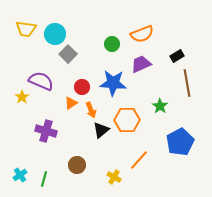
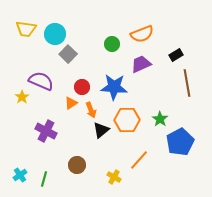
black rectangle: moved 1 px left, 1 px up
blue star: moved 1 px right, 4 px down
green star: moved 13 px down
purple cross: rotated 10 degrees clockwise
